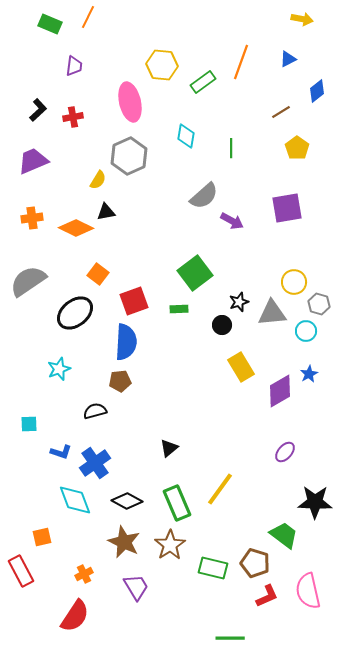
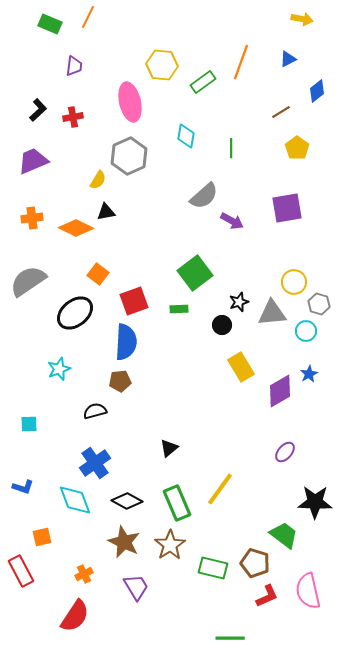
blue L-shape at (61, 452): moved 38 px left, 35 px down
